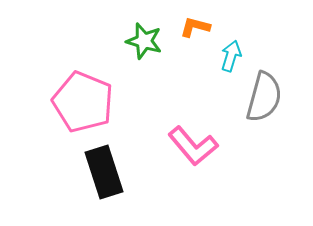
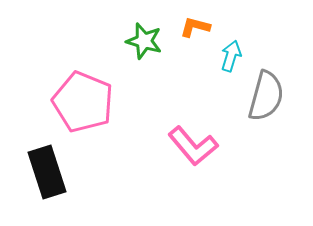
gray semicircle: moved 2 px right, 1 px up
black rectangle: moved 57 px left
